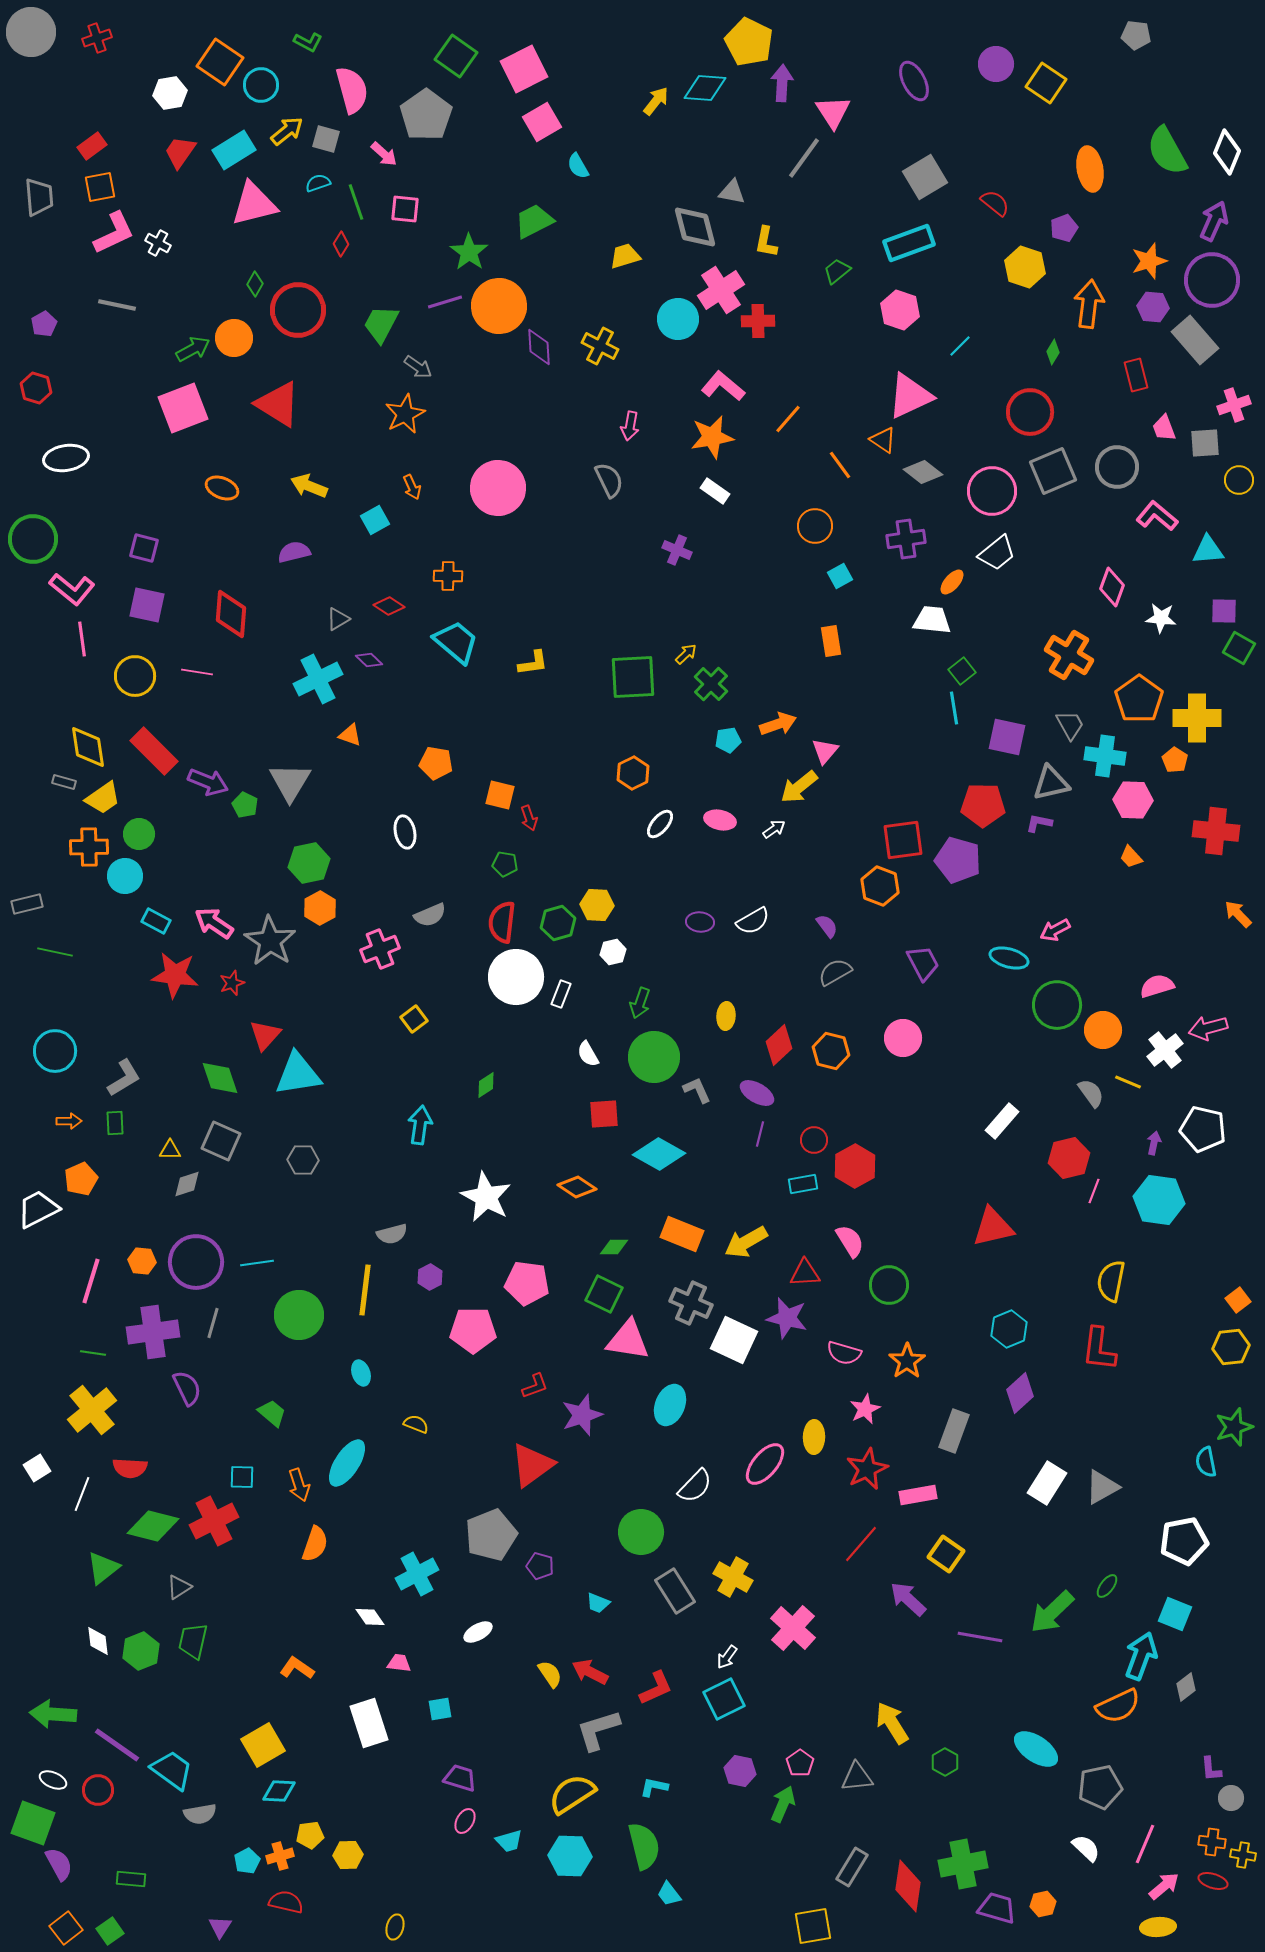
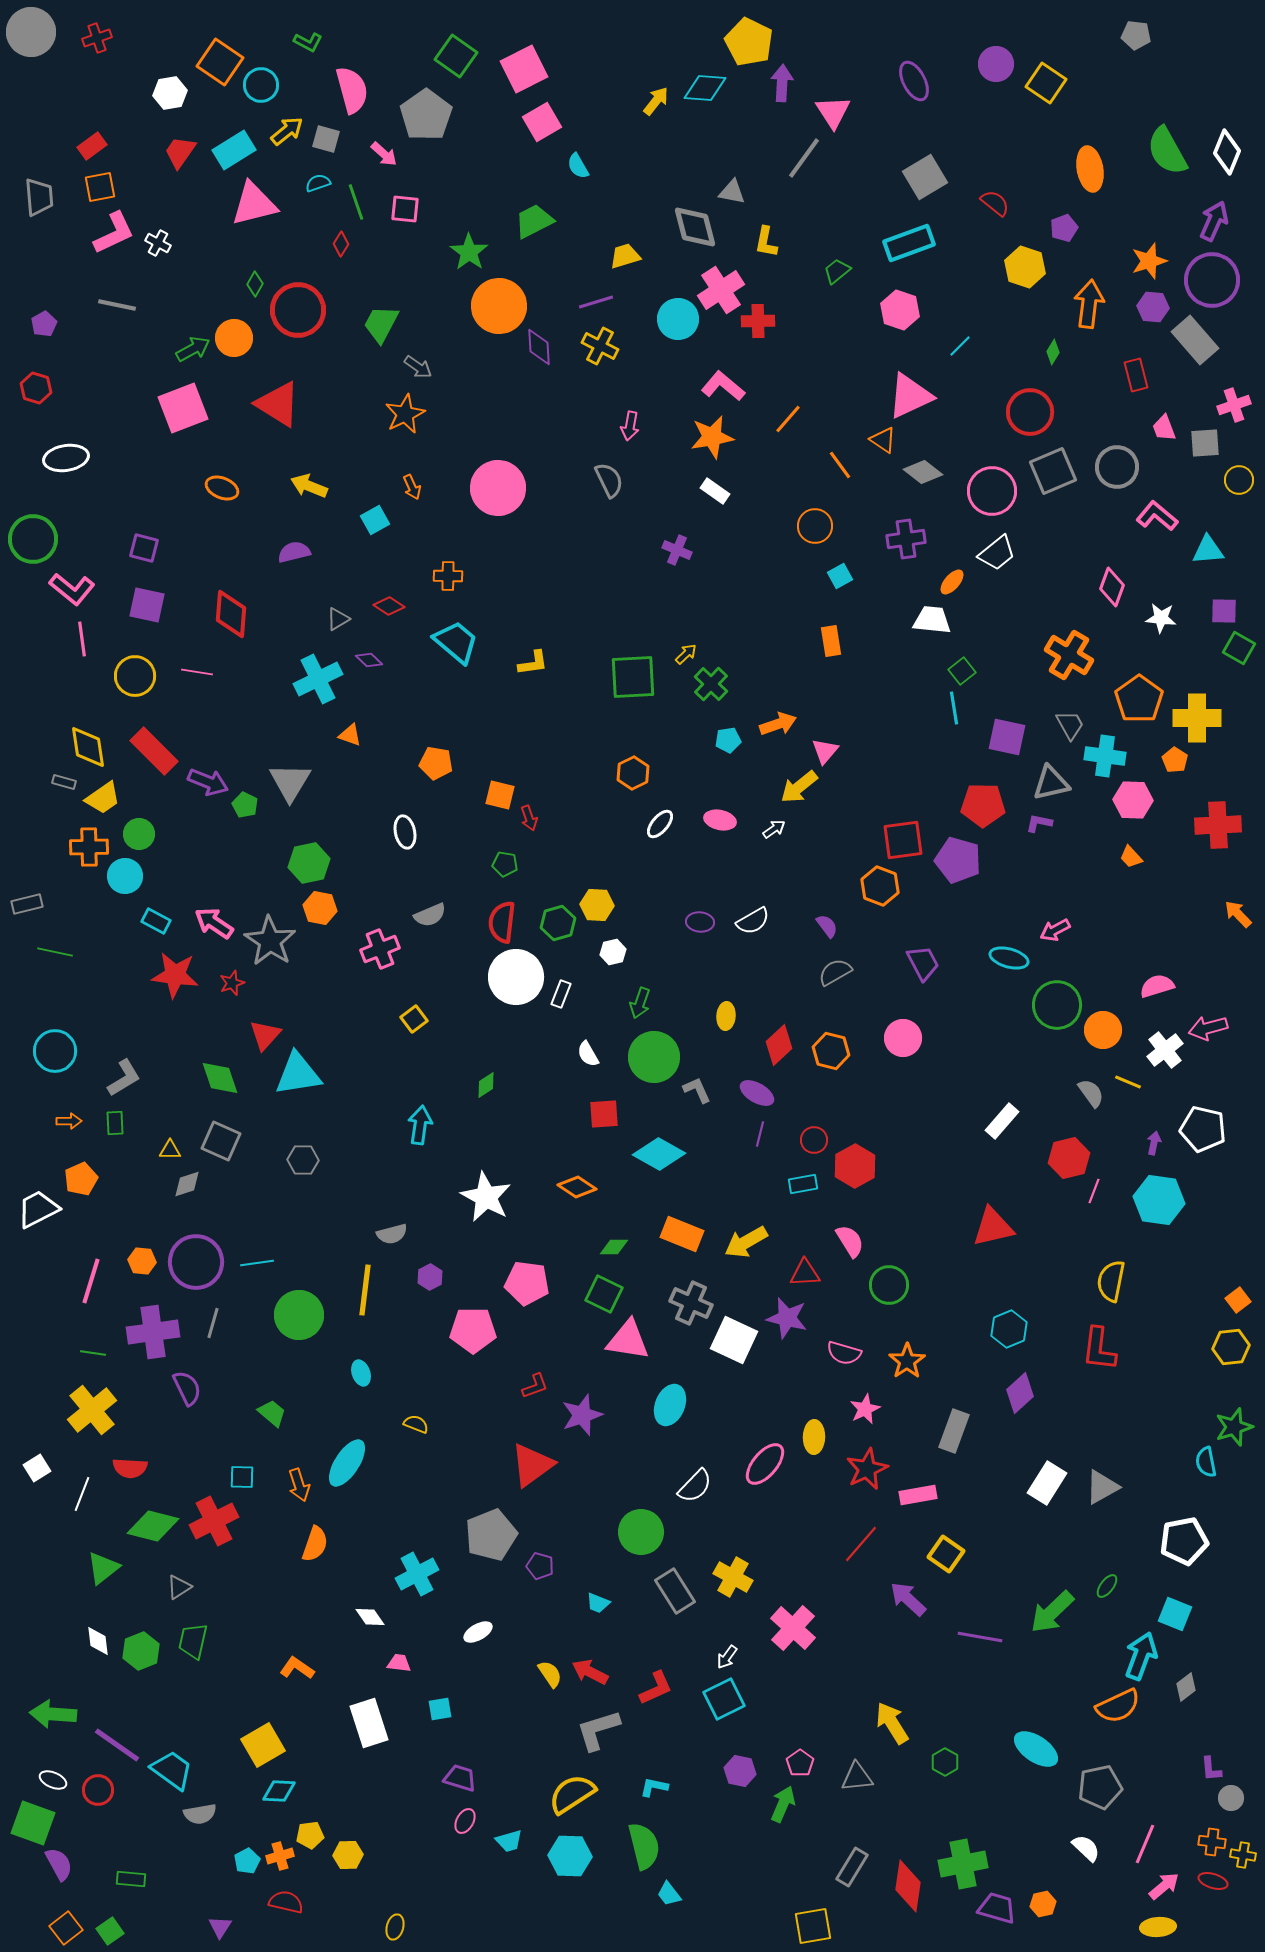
purple line at (445, 302): moved 151 px right
red cross at (1216, 831): moved 2 px right, 6 px up; rotated 9 degrees counterclockwise
orange hexagon at (320, 908): rotated 20 degrees counterclockwise
